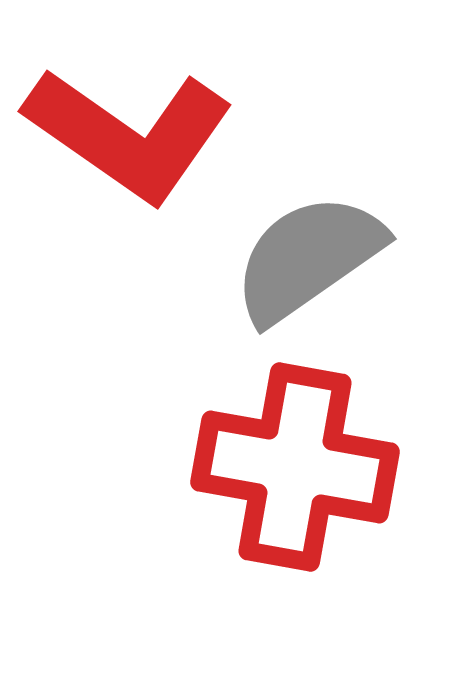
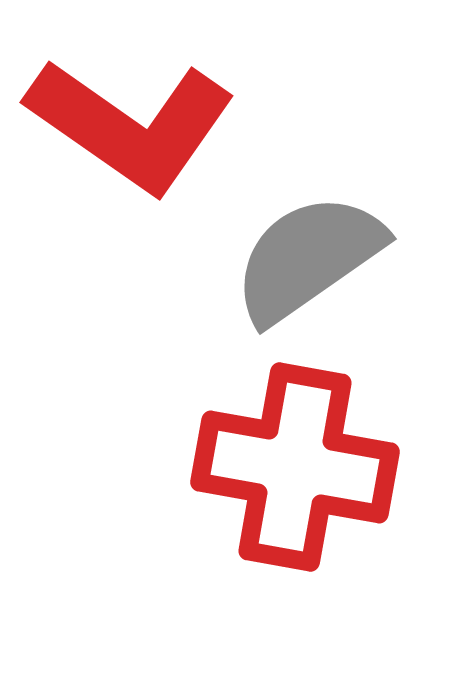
red L-shape: moved 2 px right, 9 px up
